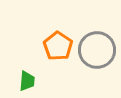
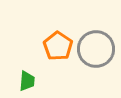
gray circle: moved 1 px left, 1 px up
